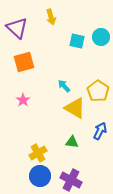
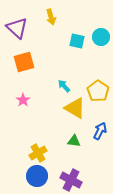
green triangle: moved 2 px right, 1 px up
blue circle: moved 3 px left
